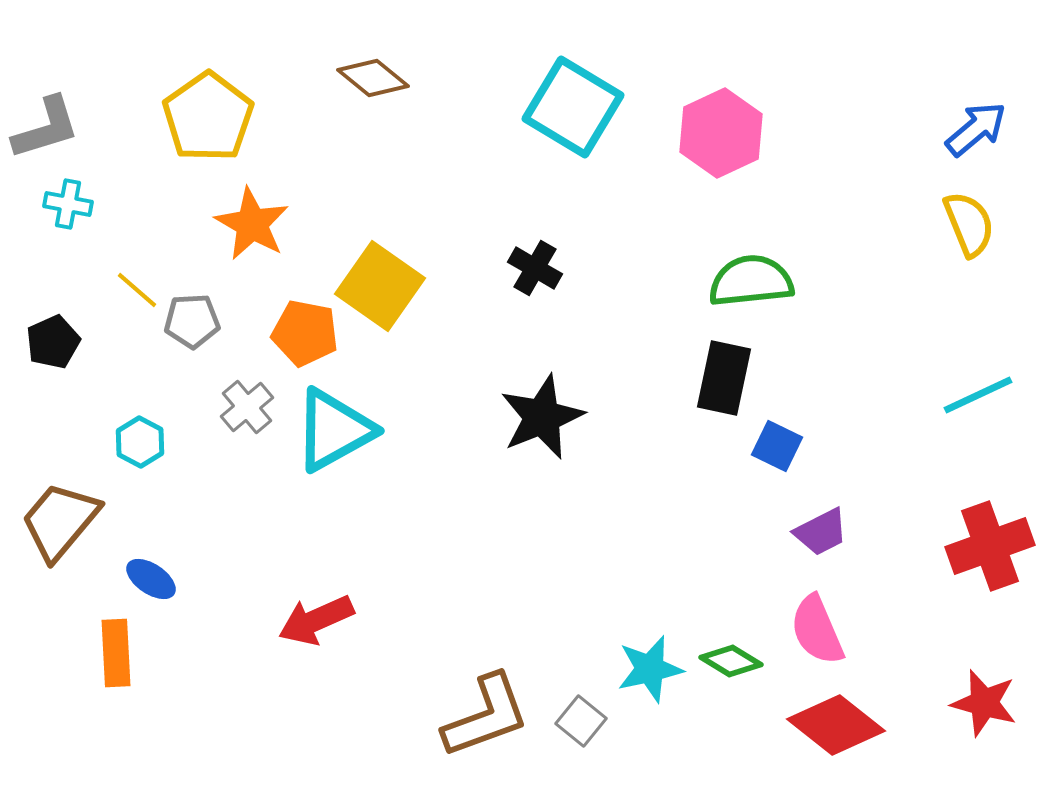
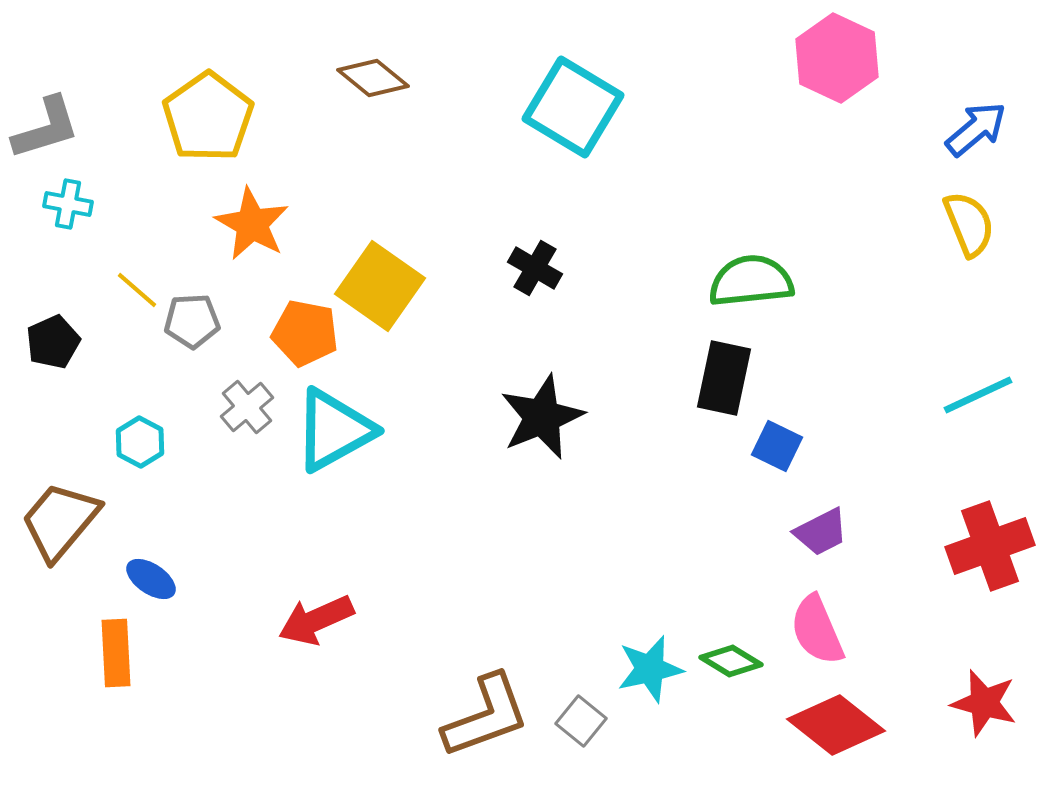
pink hexagon: moved 116 px right, 75 px up; rotated 10 degrees counterclockwise
